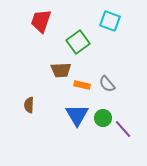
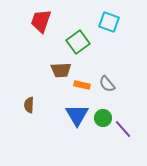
cyan square: moved 1 px left, 1 px down
